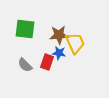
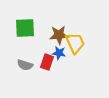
green square: moved 1 px up; rotated 10 degrees counterclockwise
gray semicircle: rotated 28 degrees counterclockwise
